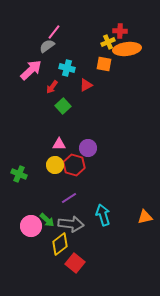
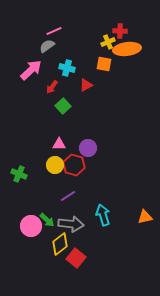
pink line: moved 1 px up; rotated 28 degrees clockwise
purple line: moved 1 px left, 2 px up
red square: moved 1 px right, 5 px up
